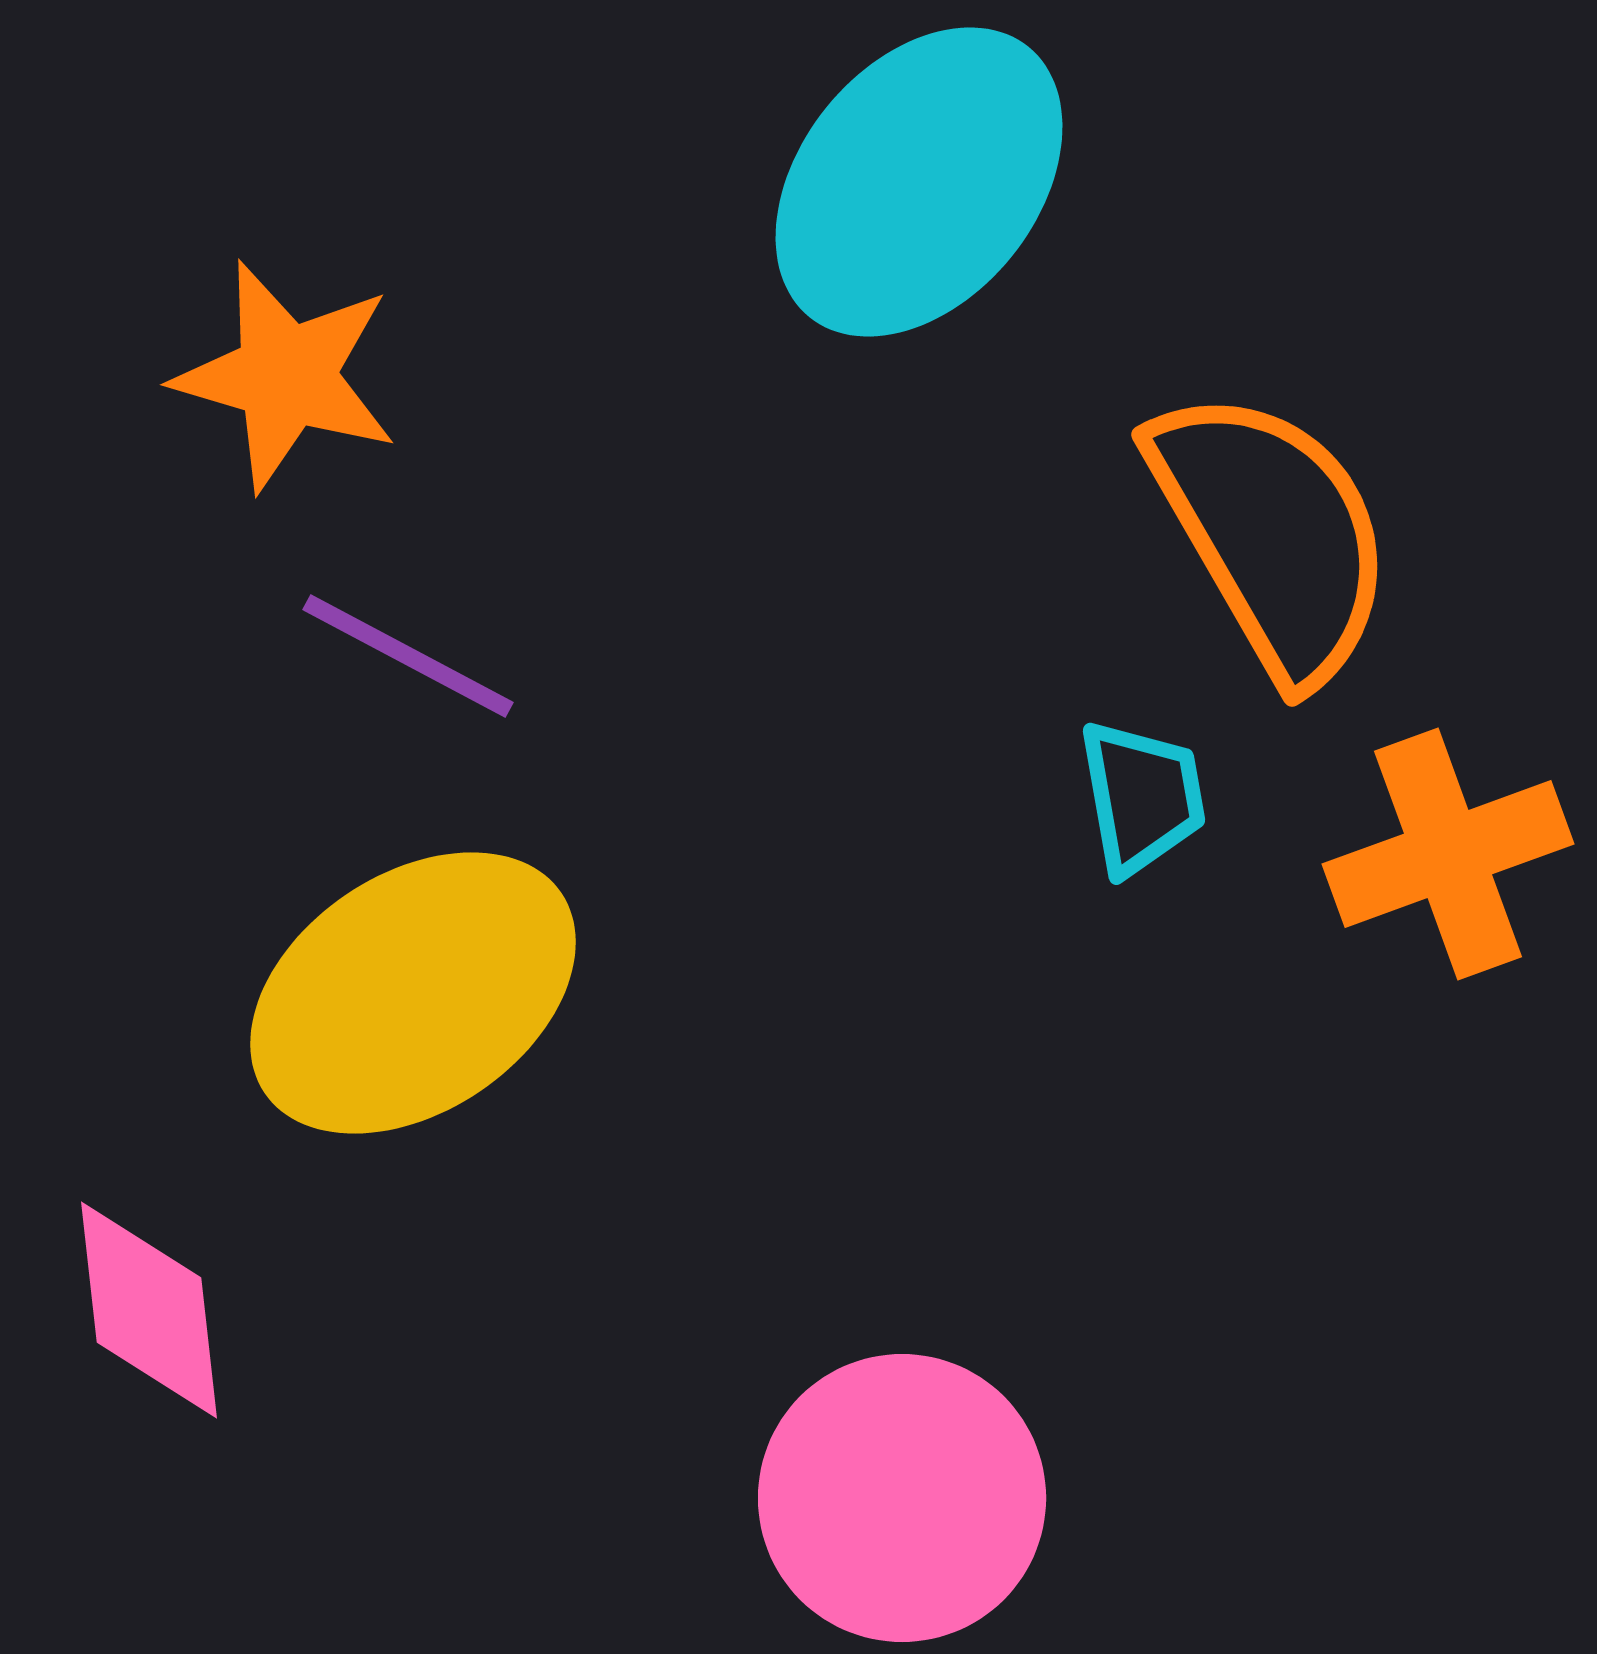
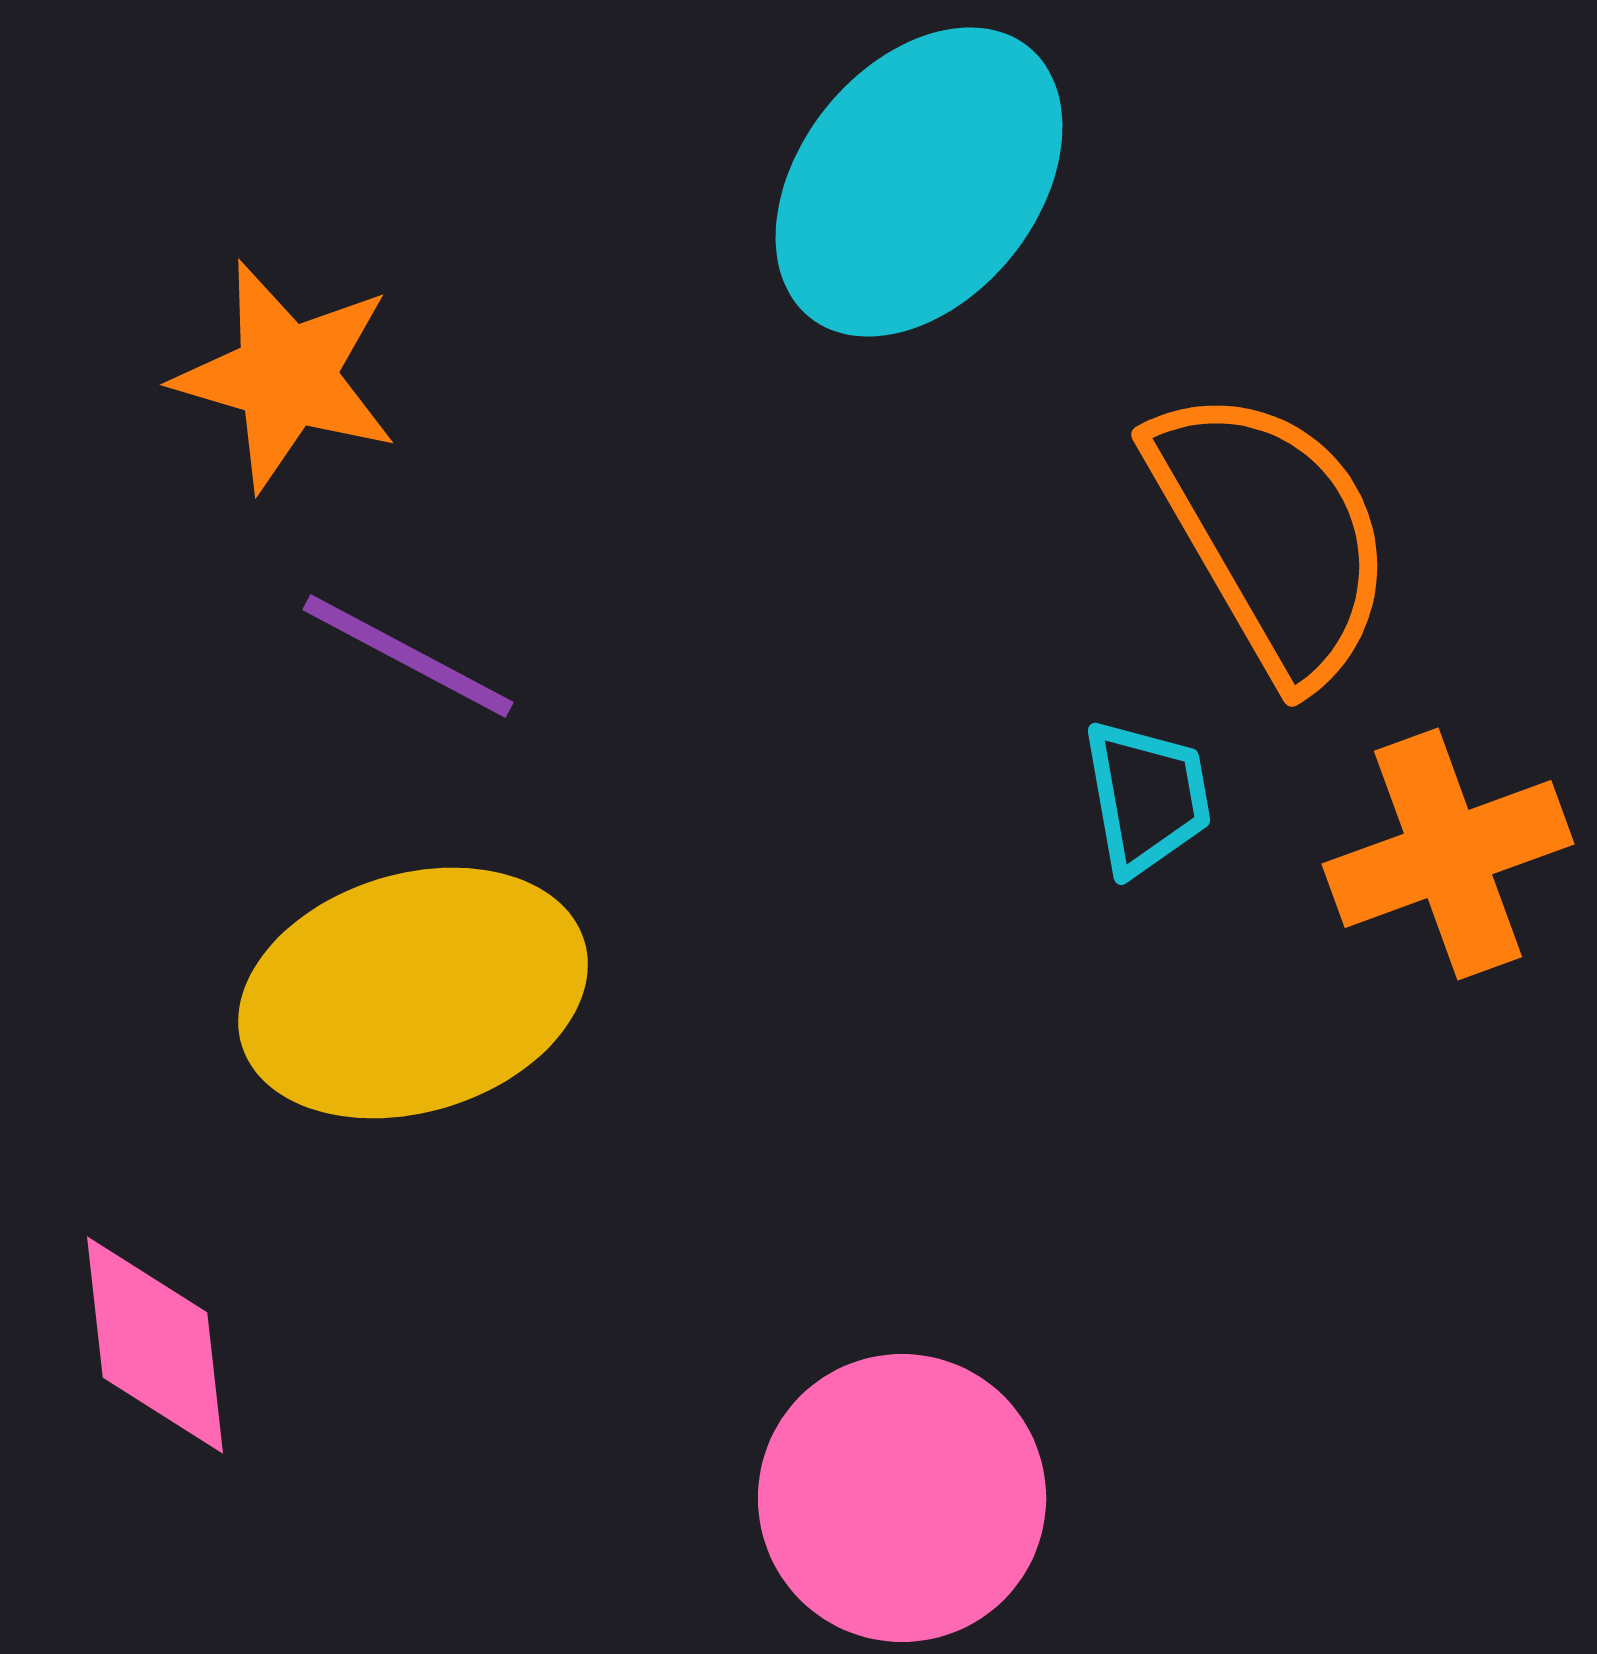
cyan trapezoid: moved 5 px right
yellow ellipse: rotated 17 degrees clockwise
pink diamond: moved 6 px right, 35 px down
